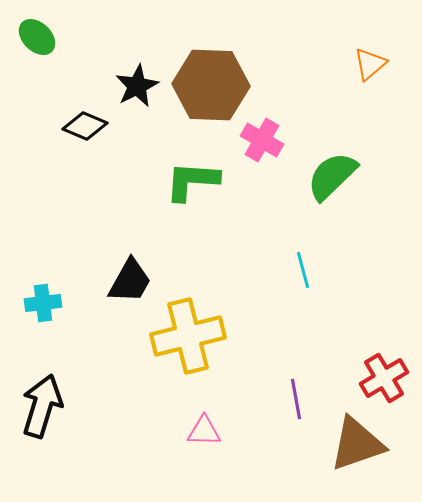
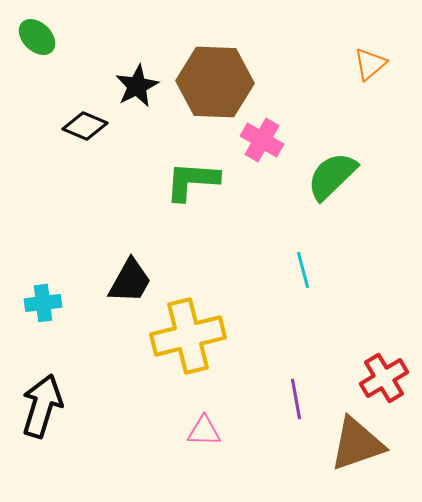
brown hexagon: moved 4 px right, 3 px up
